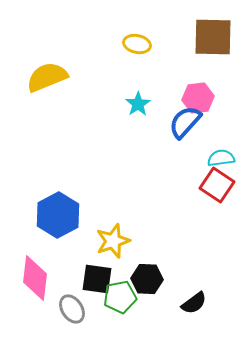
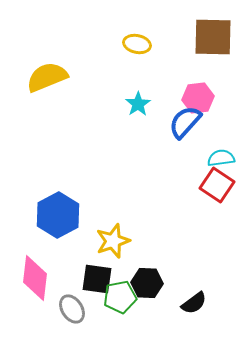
black hexagon: moved 4 px down
